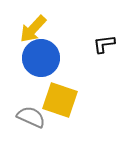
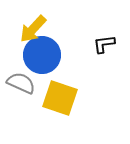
blue circle: moved 1 px right, 3 px up
yellow square: moved 2 px up
gray semicircle: moved 10 px left, 34 px up
